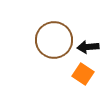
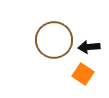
black arrow: moved 1 px right
